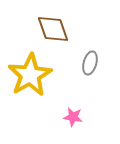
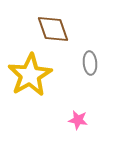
gray ellipse: rotated 20 degrees counterclockwise
pink star: moved 5 px right, 3 px down
